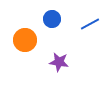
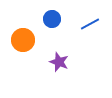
orange circle: moved 2 px left
purple star: rotated 12 degrees clockwise
